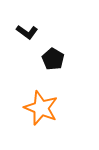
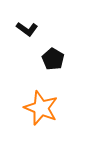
black L-shape: moved 3 px up
